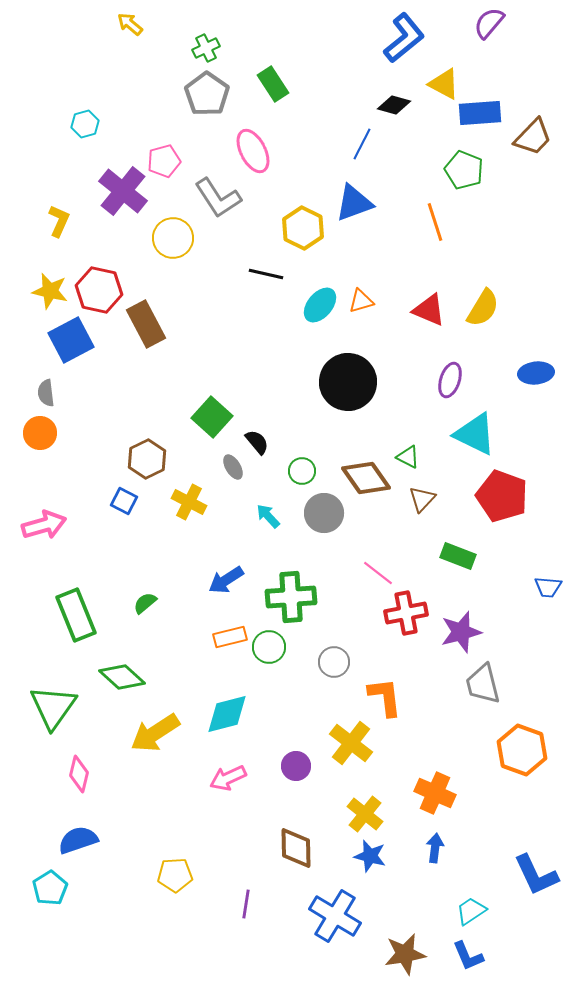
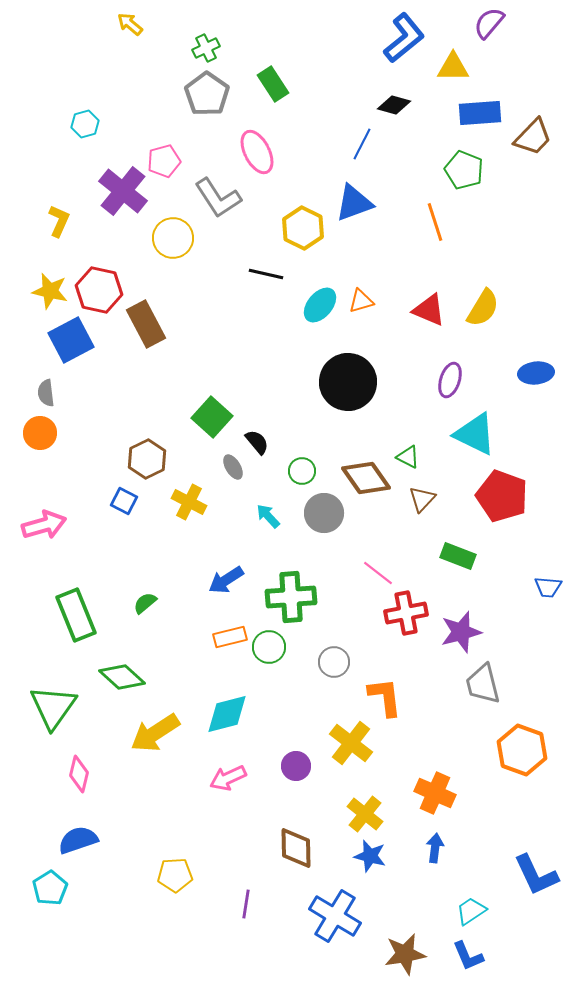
yellow triangle at (444, 84): moved 9 px right, 17 px up; rotated 28 degrees counterclockwise
pink ellipse at (253, 151): moved 4 px right, 1 px down
